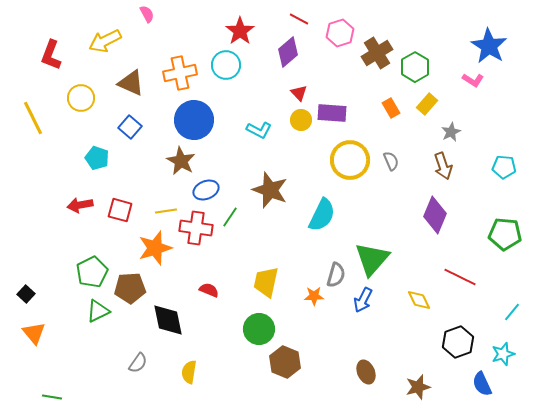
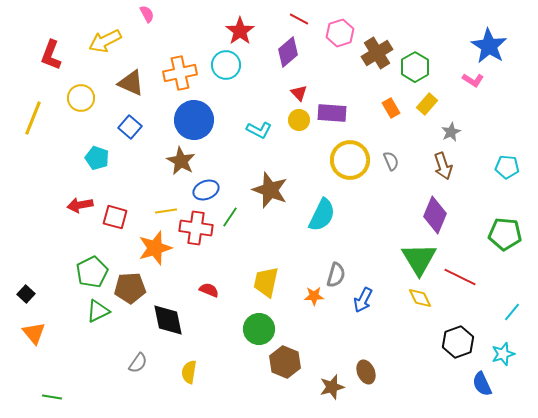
yellow line at (33, 118): rotated 48 degrees clockwise
yellow circle at (301, 120): moved 2 px left
cyan pentagon at (504, 167): moved 3 px right
red square at (120, 210): moved 5 px left, 7 px down
green triangle at (372, 259): moved 47 px right; rotated 12 degrees counterclockwise
yellow diamond at (419, 300): moved 1 px right, 2 px up
brown star at (418, 387): moved 86 px left
